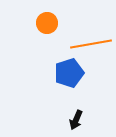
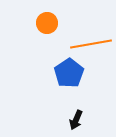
blue pentagon: rotated 16 degrees counterclockwise
